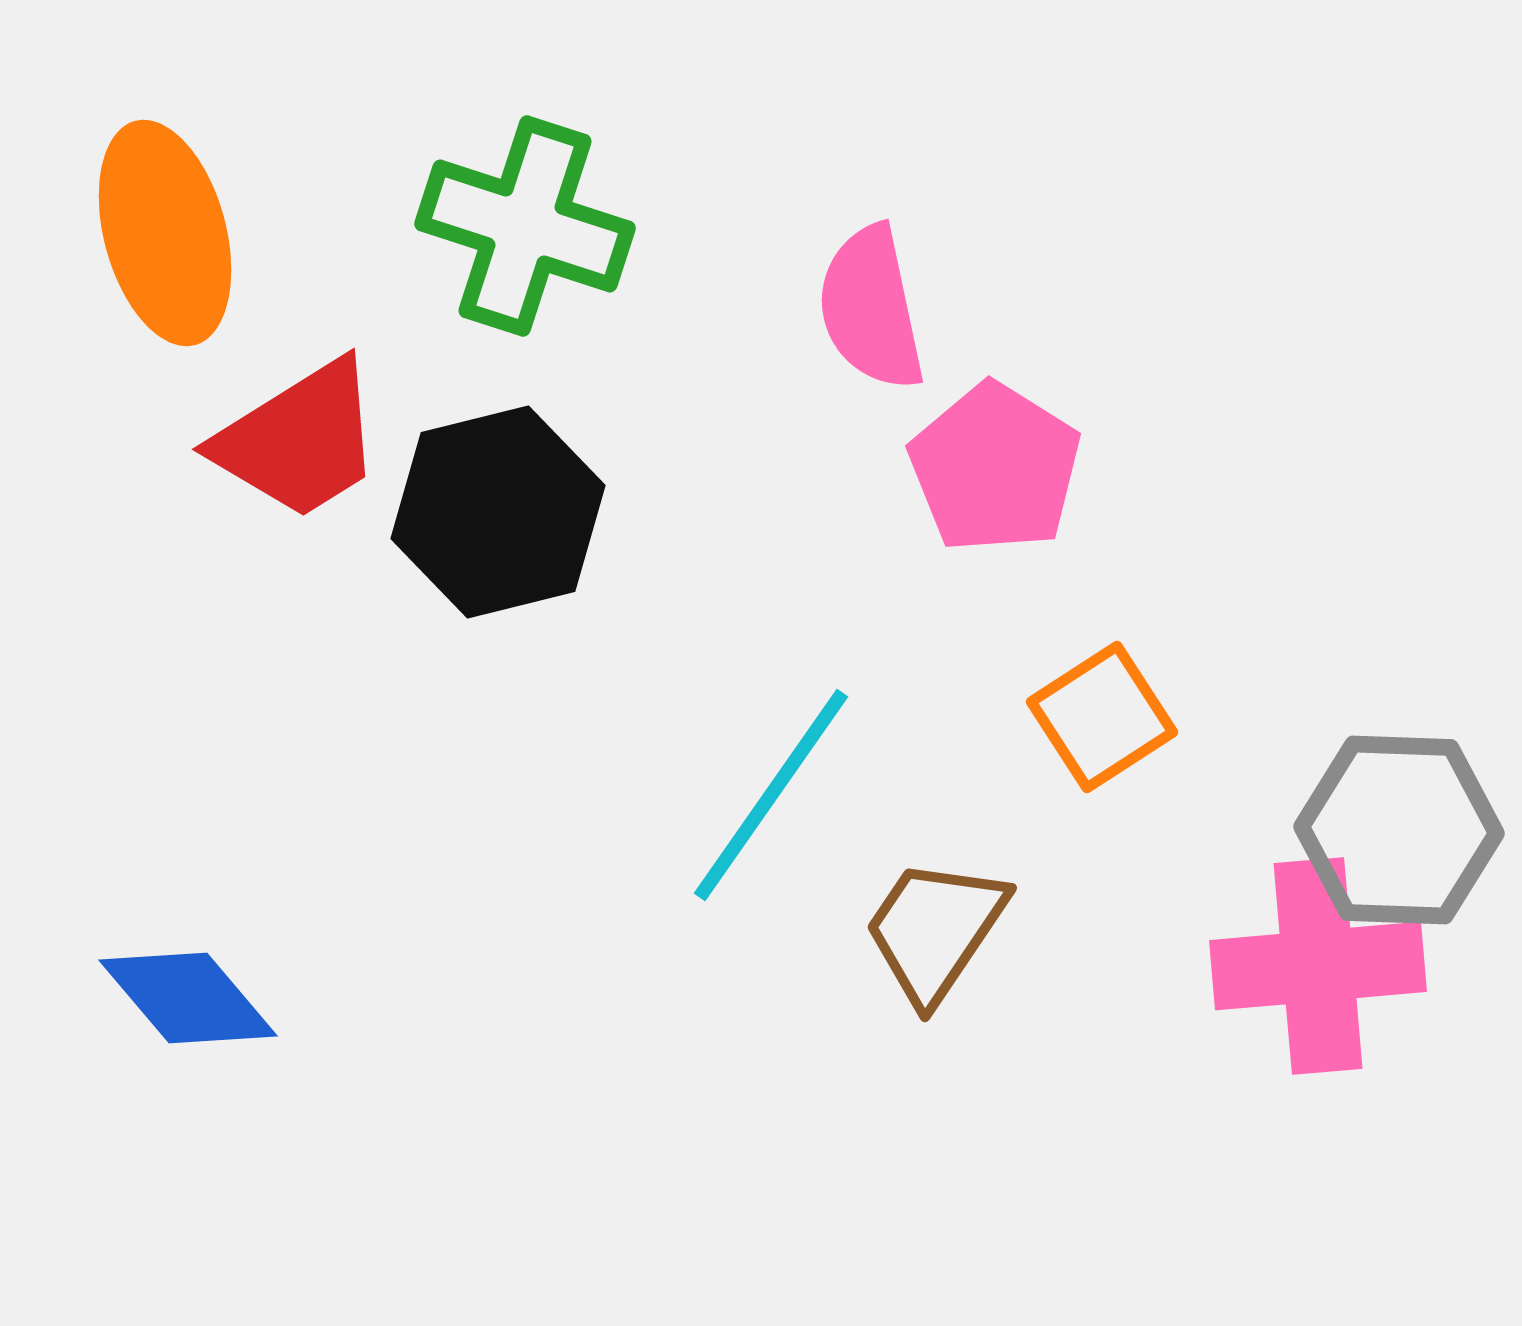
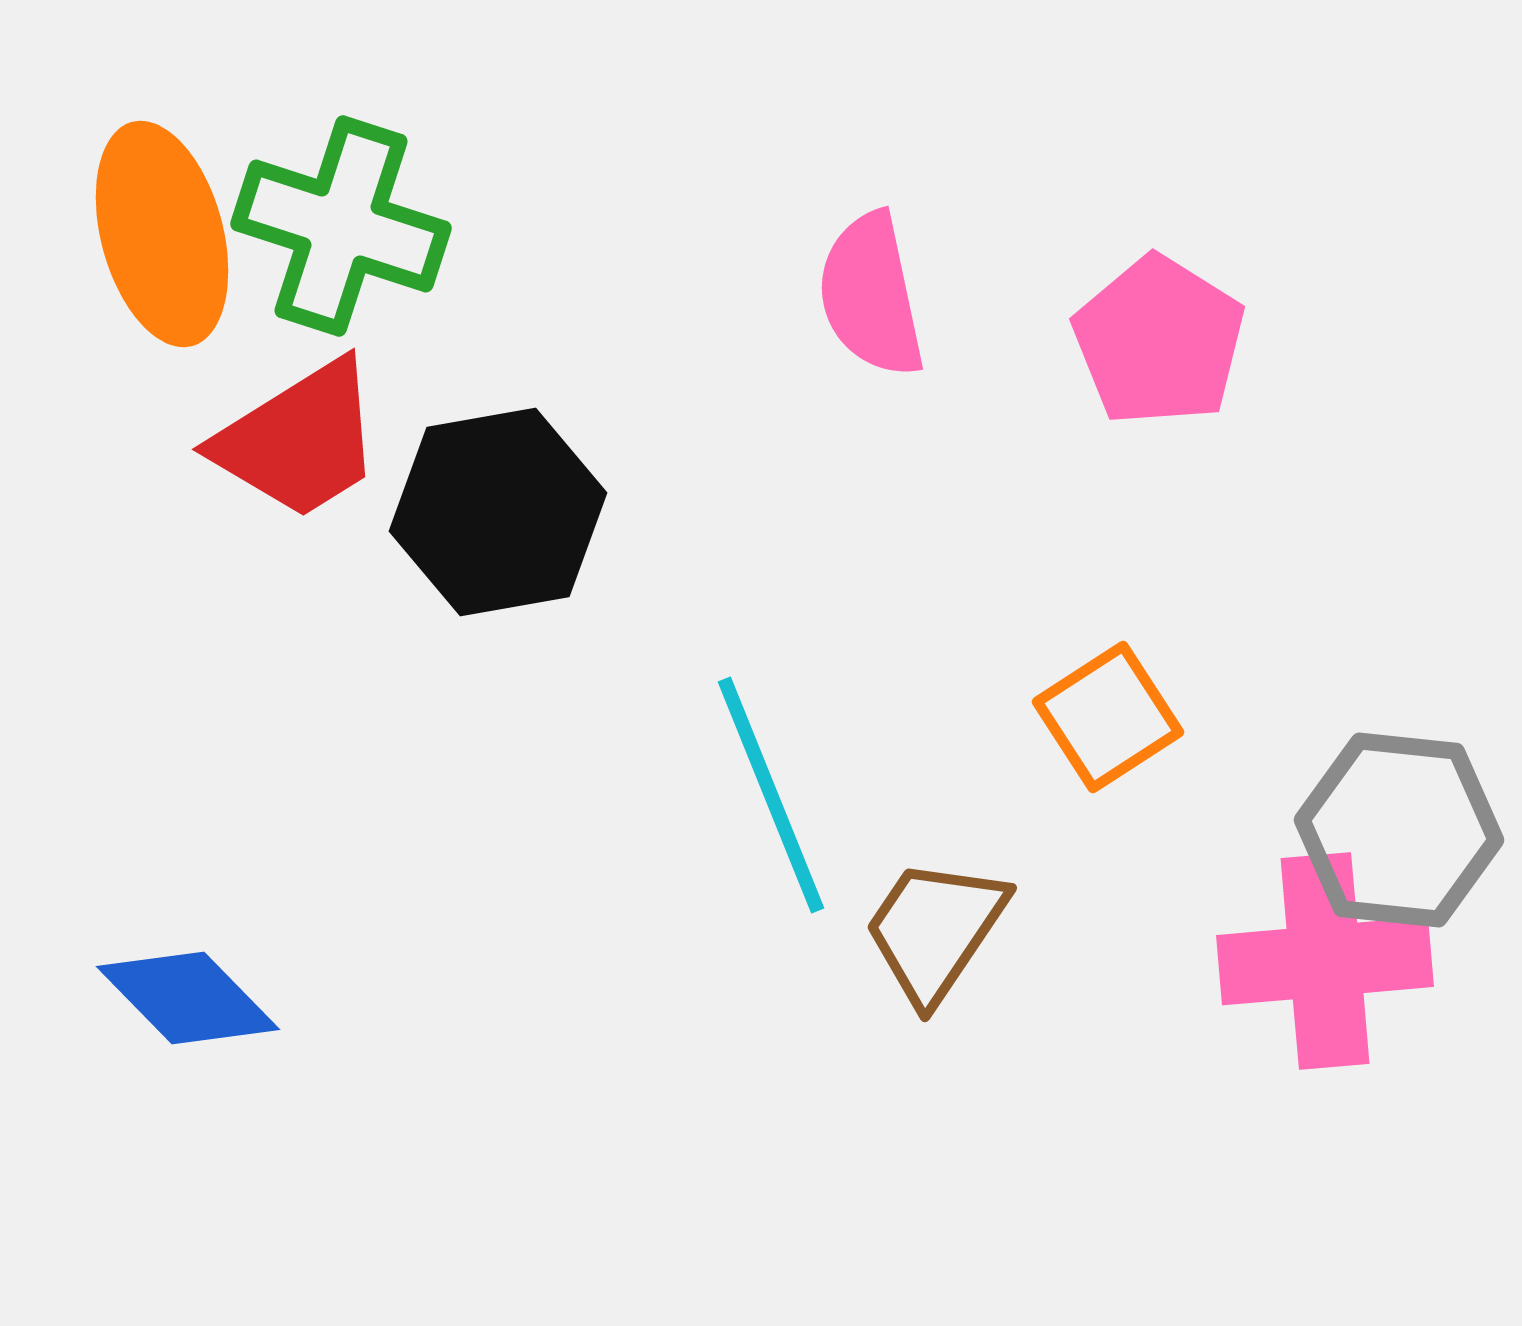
green cross: moved 184 px left
orange ellipse: moved 3 px left, 1 px down
pink semicircle: moved 13 px up
pink pentagon: moved 164 px right, 127 px up
black hexagon: rotated 4 degrees clockwise
orange square: moved 6 px right
cyan line: rotated 57 degrees counterclockwise
gray hexagon: rotated 4 degrees clockwise
pink cross: moved 7 px right, 5 px up
blue diamond: rotated 4 degrees counterclockwise
